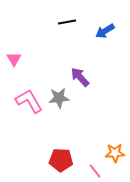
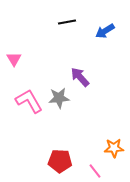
orange star: moved 1 px left, 5 px up
red pentagon: moved 1 px left, 1 px down
